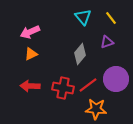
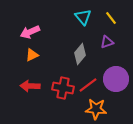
orange triangle: moved 1 px right, 1 px down
